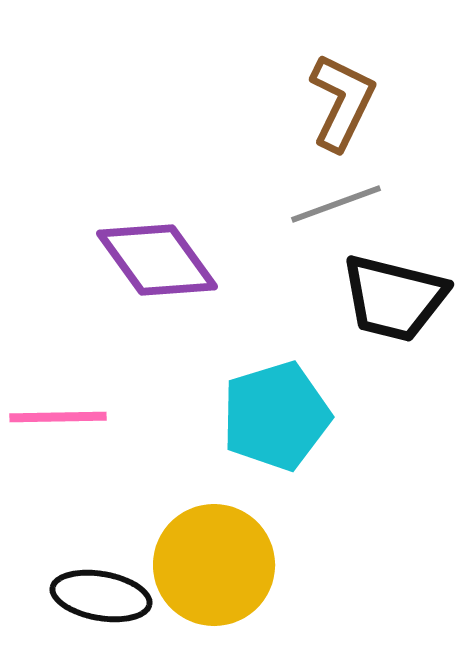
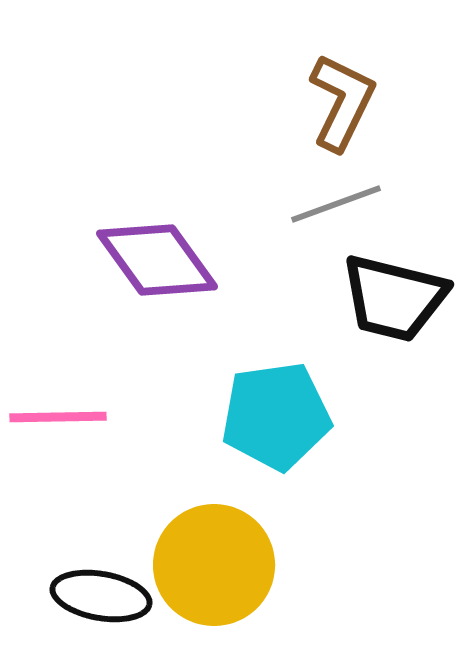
cyan pentagon: rotated 9 degrees clockwise
